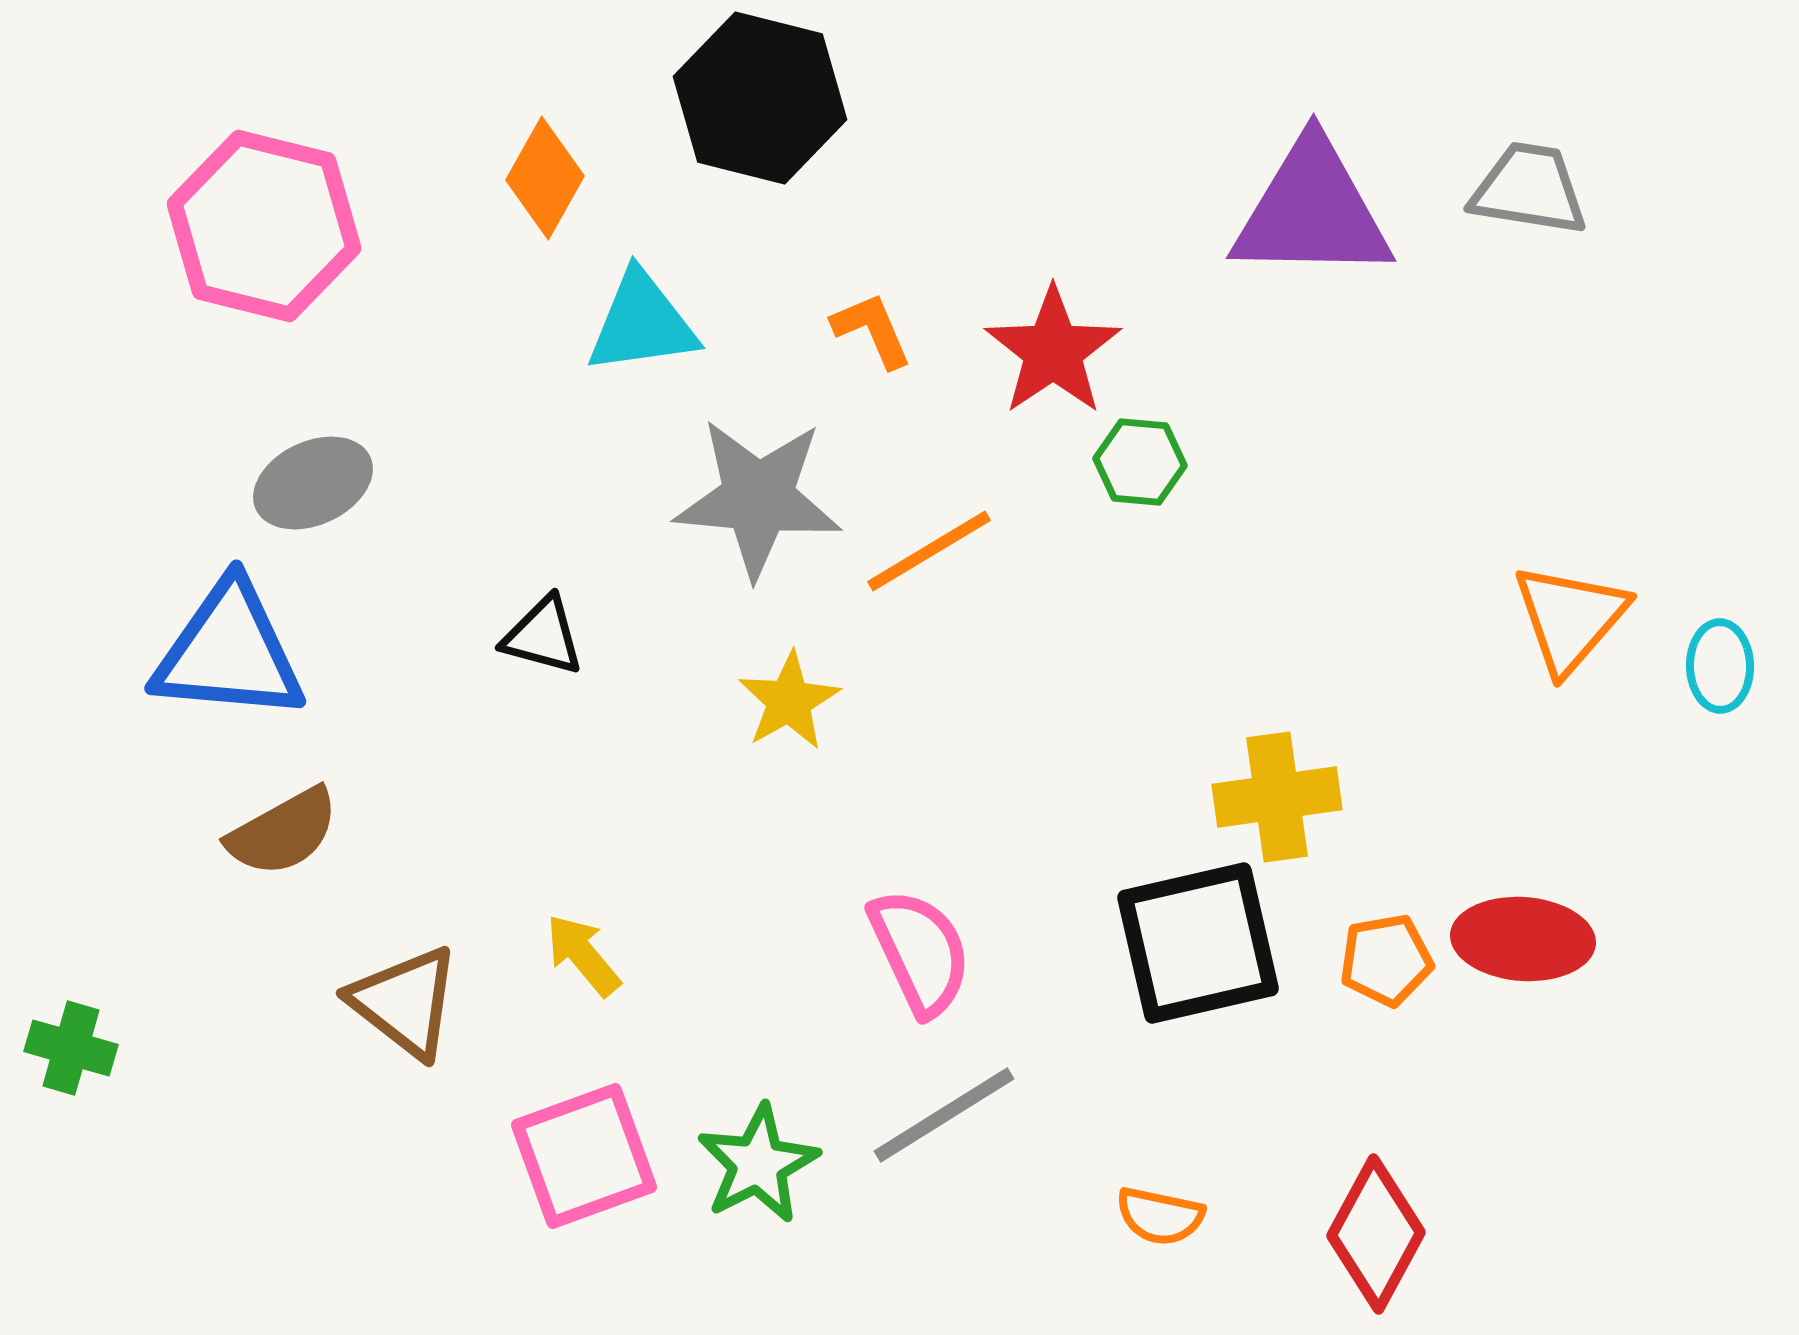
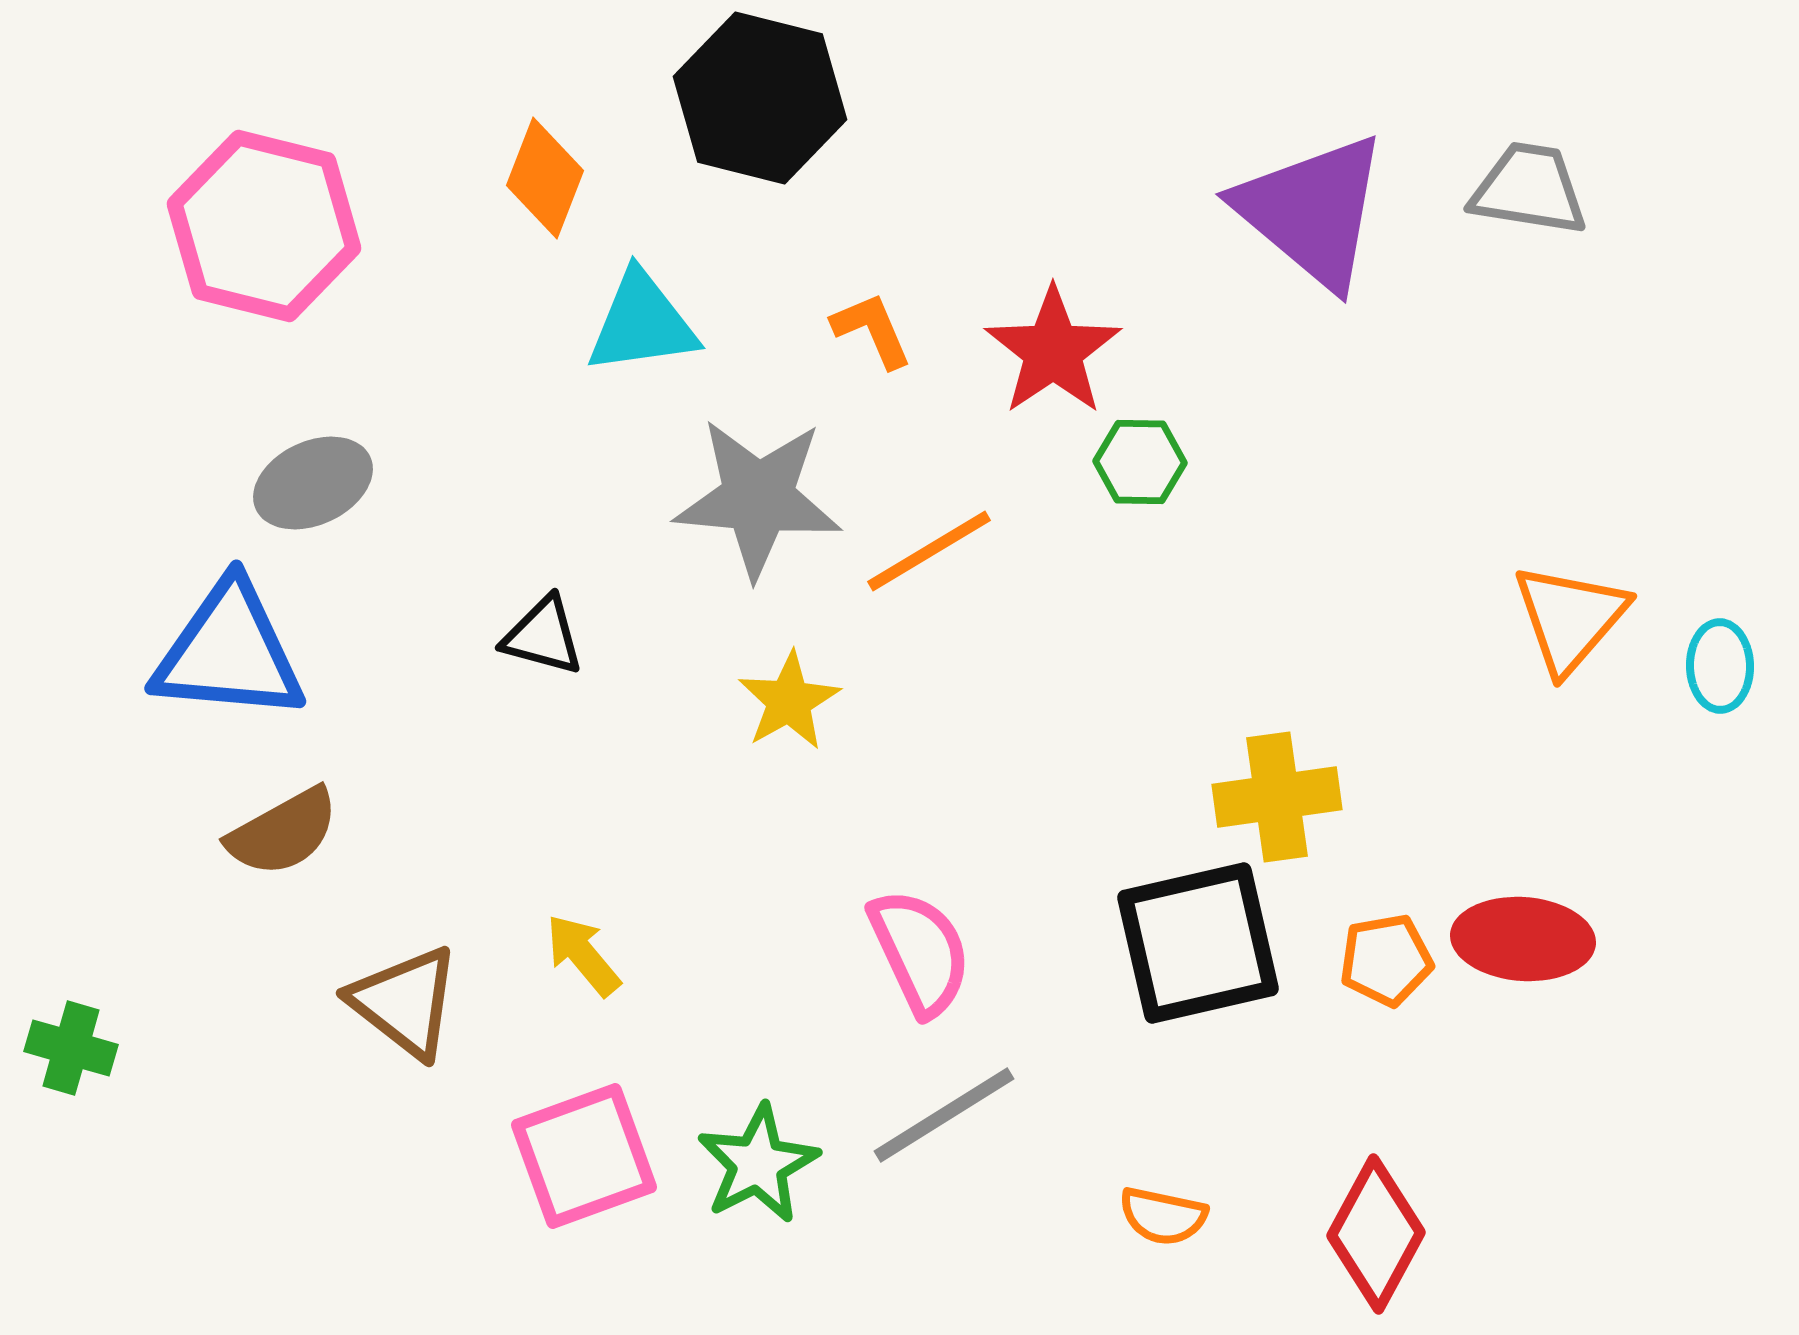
orange diamond: rotated 8 degrees counterclockwise
purple triangle: rotated 39 degrees clockwise
green hexagon: rotated 4 degrees counterclockwise
orange semicircle: moved 3 px right
